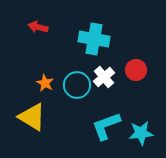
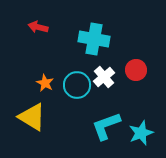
cyan star: rotated 15 degrees counterclockwise
